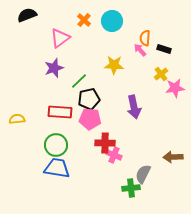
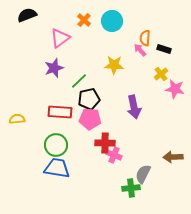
pink star: moved 1 px down; rotated 18 degrees clockwise
